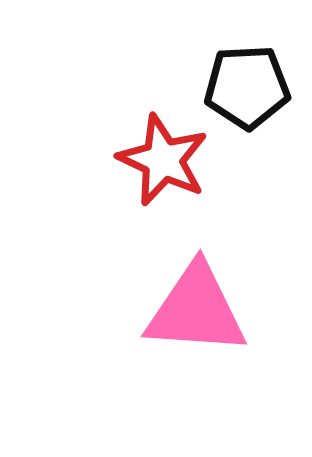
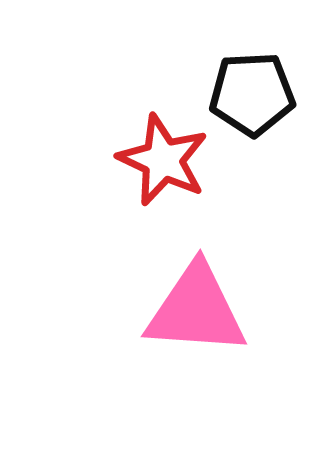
black pentagon: moved 5 px right, 7 px down
